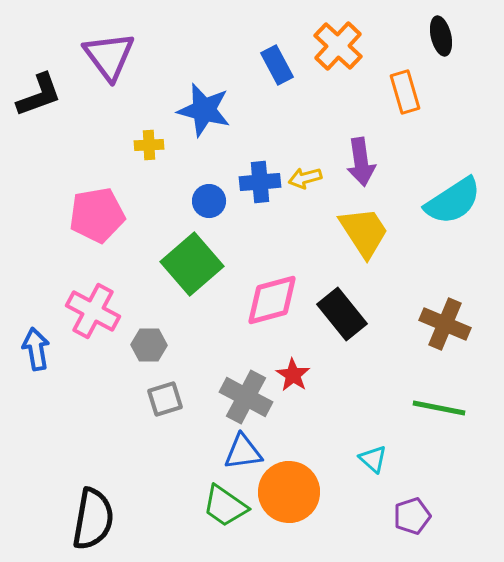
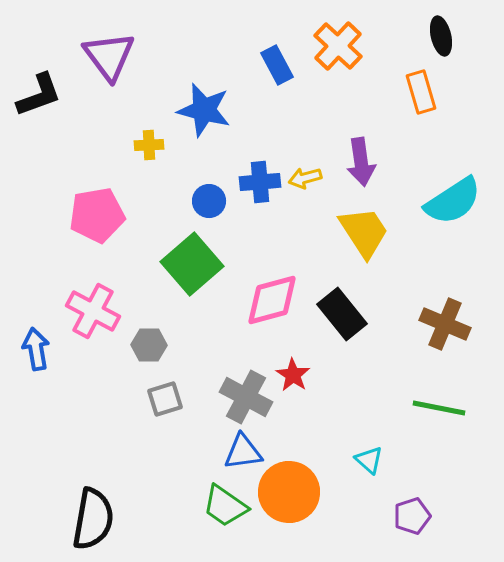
orange rectangle: moved 16 px right
cyan triangle: moved 4 px left, 1 px down
